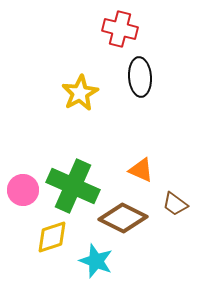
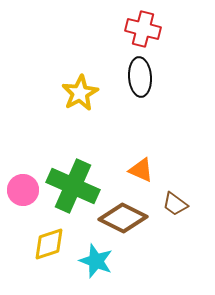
red cross: moved 23 px right
yellow diamond: moved 3 px left, 7 px down
